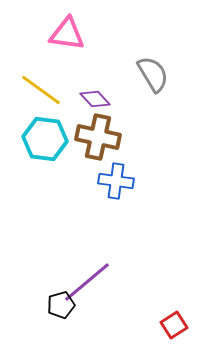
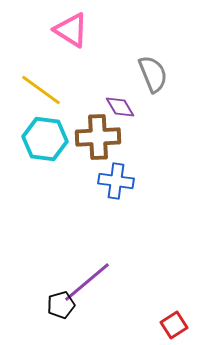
pink triangle: moved 4 px right, 4 px up; rotated 24 degrees clockwise
gray semicircle: rotated 9 degrees clockwise
purple diamond: moved 25 px right, 8 px down; rotated 12 degrees clockwise
brown cross: rotated 15 degrees counterclockwise
